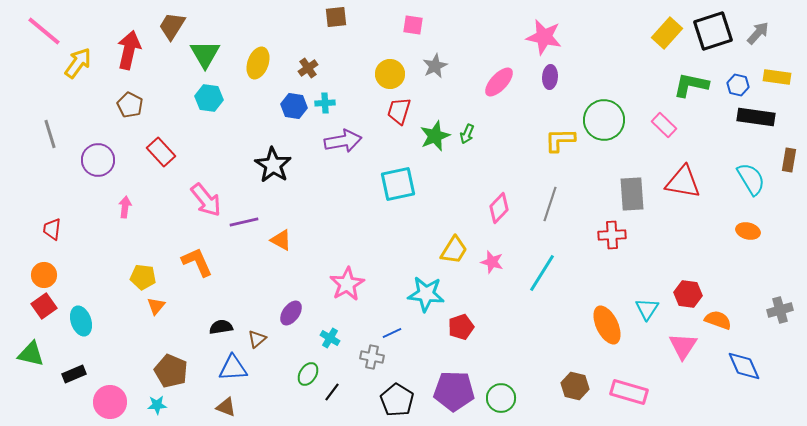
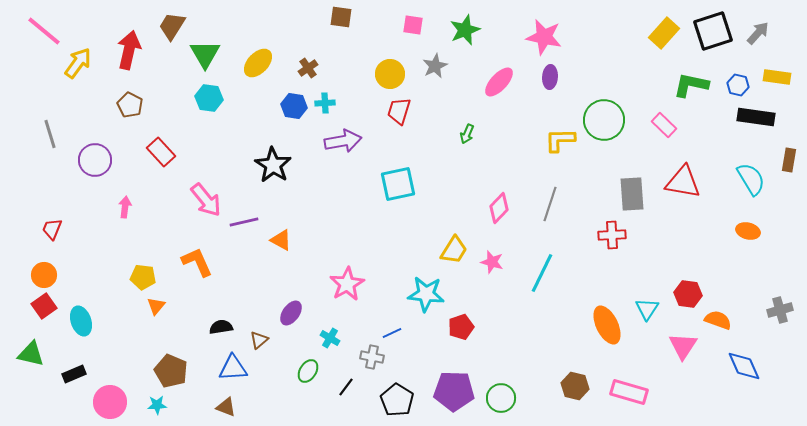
brown square at (336, 17): moved 5 px right; rotated 15 degrees clockwise
yellow rectangle at (667, 33): moved 3 px left
yellow ellipse at (258, 63): rotated 24 degrees clockwise
green star at (435, 136): moved 30 px right, 106 px up
purple circle at (98, 160): moved 3 px left
red trapezoid at (52, 229): rotated 15 degrees clockwise
cyan line at (542, 273): rotated 6 degrees counterclockwise
brown triangle at (257, 339): moved 2 px right, 1 px down
green ellipse at (308, 374): moved 3 px up
black line at (332, 392): moved 14 px right, 5 px up
